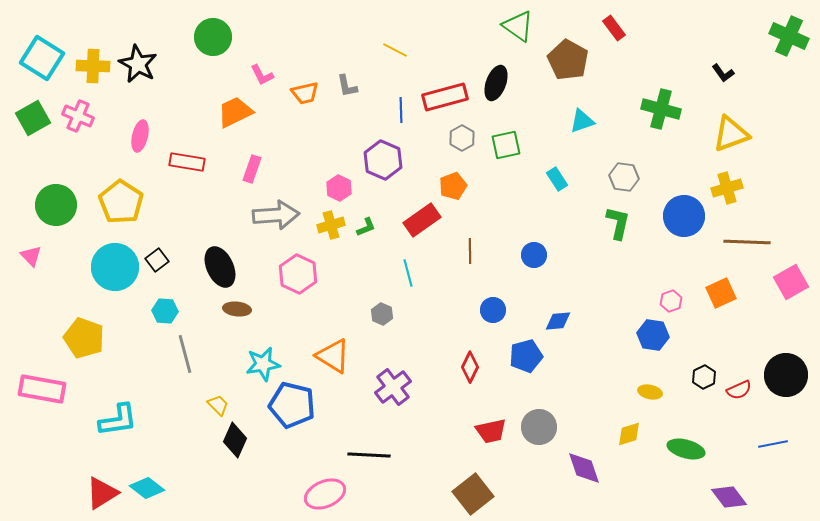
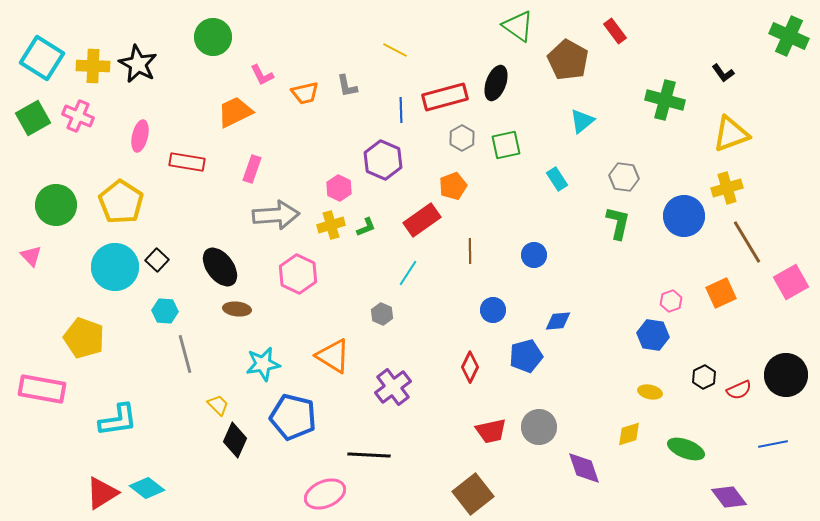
red rectangle at (614, 28): moved 1 px right, 3 px down
green cross at (661, 109): moved 4 px right, 9 px up
cyan triangle at (582, 121): rotated 20 degrees counterclockwise
brown line at (747, 242): rotated 57 degrees clockwise
black square at (157, 260): rotated 10 degrees counterclockwise
black ellipse at (220, 267): rotated 12 degrees counterclockwise
cyan line at (408, 273): rotated 48 degrees clockwise
blue pentagon at (292, 405): moved 1 px right, 12 px down
green ellipse at (686, 449): rotated 6 degrees clockwise
